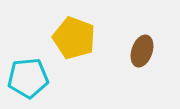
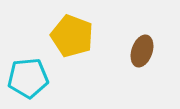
yellow pentagon: moved 2 px left, 2 px up
